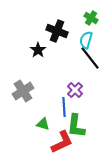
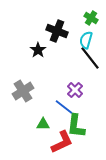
blue line: rotated 48 degrees counterclockwise
green triangle: rotated 16 degrees counterclockwise
